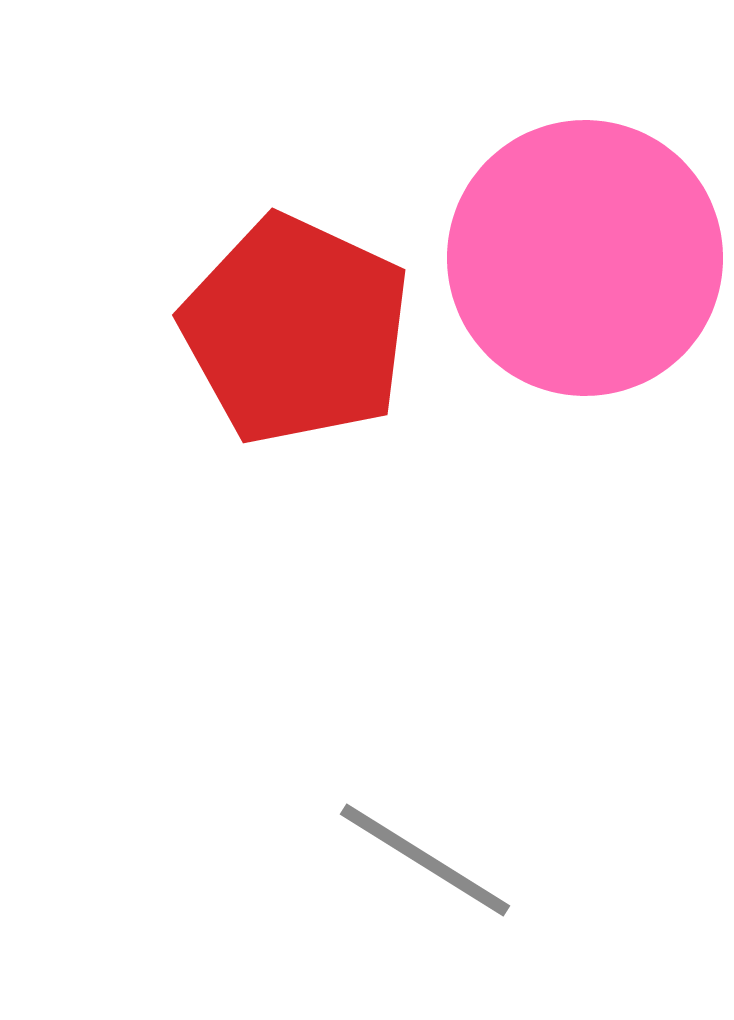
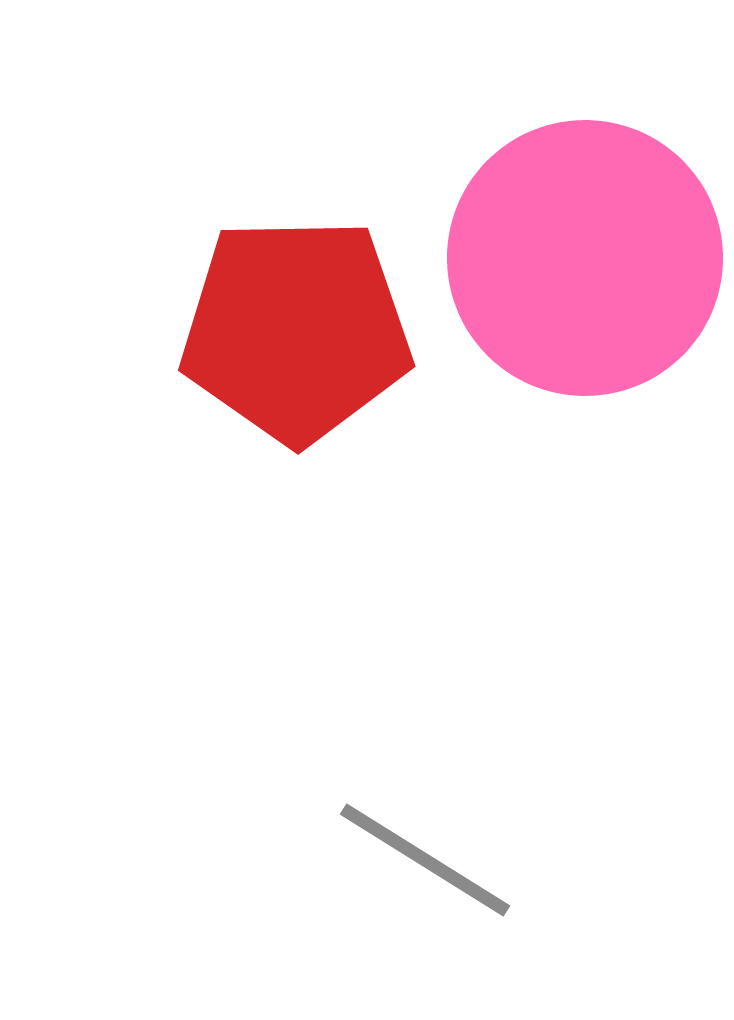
red pentagon: rotated 26 degrees counterclockwise
